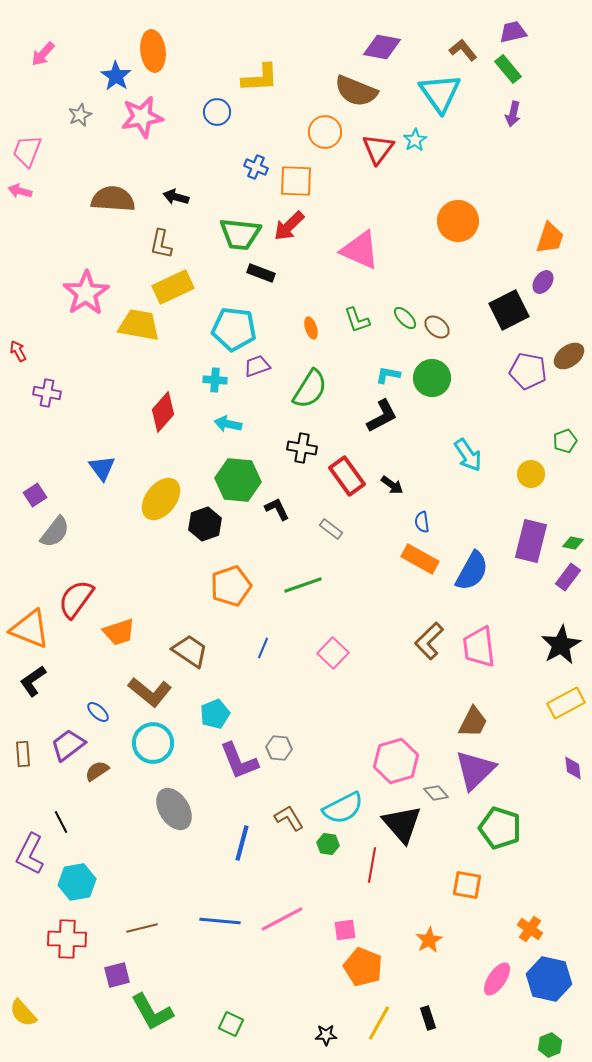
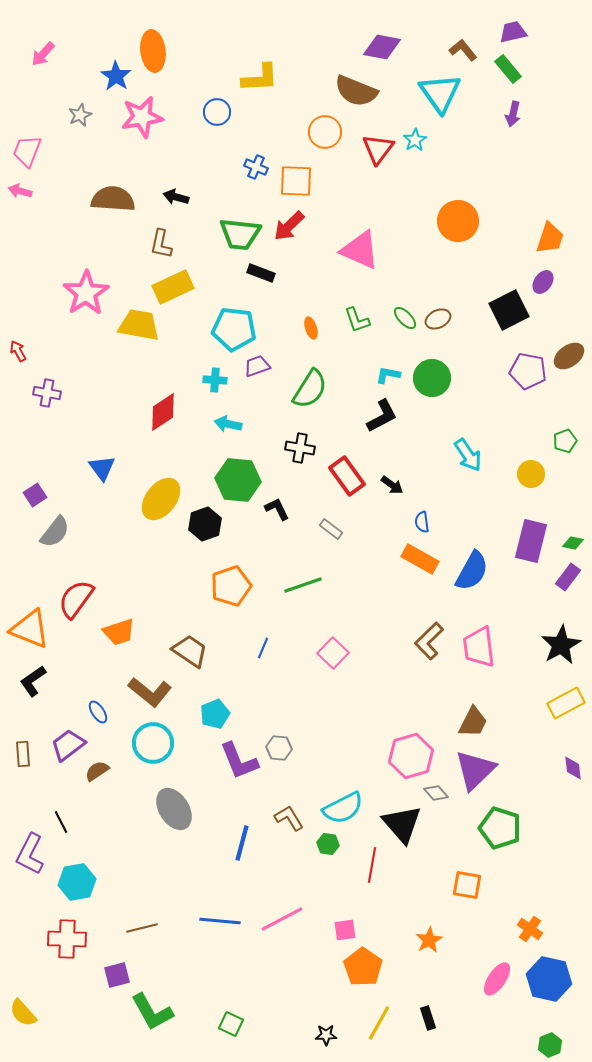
brown ellipse at (437, 327): moved 1 px right, 8 px up; rotated 65 degrees counterclockwise
red diamond at (163, 412): rotated 15 degrees clockwise
black cross at (302, 448): moved 2 px left
blue ellipse at (98, 712): rotated 15 degrees clockwise
pink hexagon at (396, 761): moved 15 px right, 5 px up
orange pentagon at (363, 967): rotated 12 degrees clockwise
